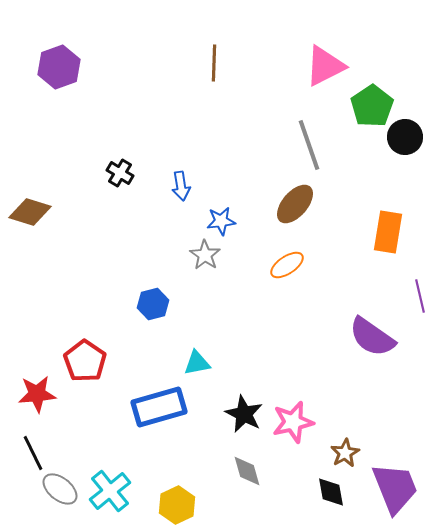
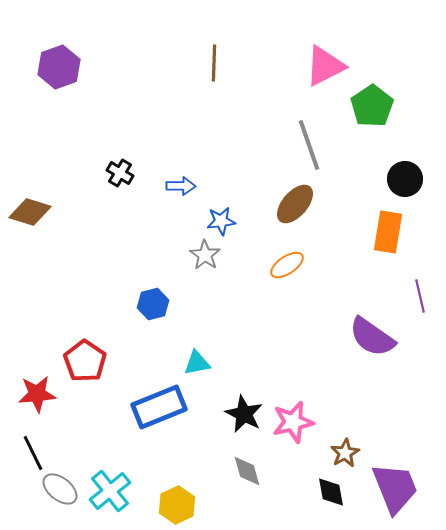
black circle: moved 42 px down
blue arrow: rotated 80 degrees counterclockwise
blue rectangle: rotated 6 degrees counterclockwise
